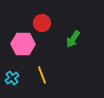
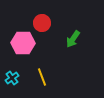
pink hexagon: moved 1 px up
yellow line: moved 2 px down
